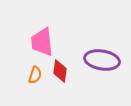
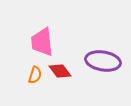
purple ellipse: moved 1 px right, 1 px down
red diamond: rotated 45 degrees counterclockwise
